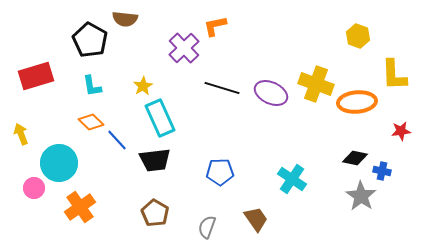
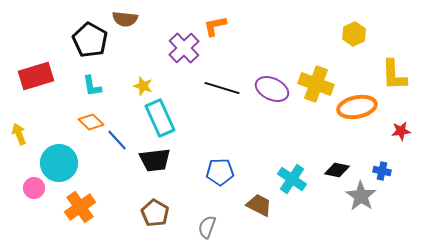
yellow hexagon: moved 4 px left, 2 px up; rotated 15 degrees clockwise
yellow star: rotated 24 degrees counterclockwise
purple ellipse: moved 1 px right, 4 px up
orange ellipse: moved 5 px down; rotated 6 degrees counterclockwise
yellow arrow: moved 2 px left
black diamond: moved 18 px left, 12 px down
brown trapezoid: moved 3 px right, 14 px up; rotated 28 degrees counterclockwise
